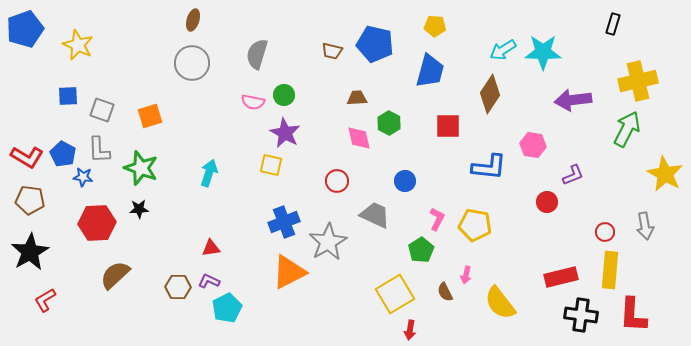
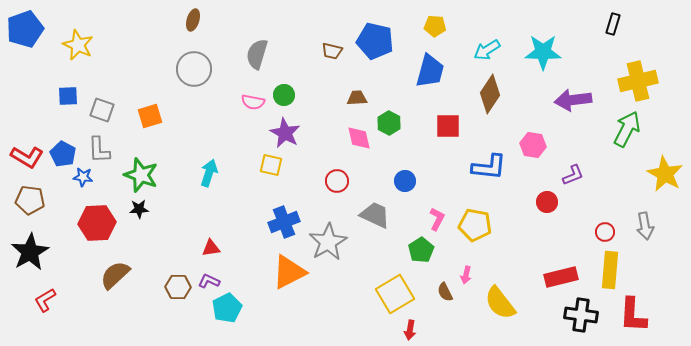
blue pentagon at (375, 44): moved 3 px up
cyan arrow at (503, 50): moved 16 px left
gray circle at (192, 63): moved 2 px right, 6 px down
green star at (141, 168): moved 7 px down
